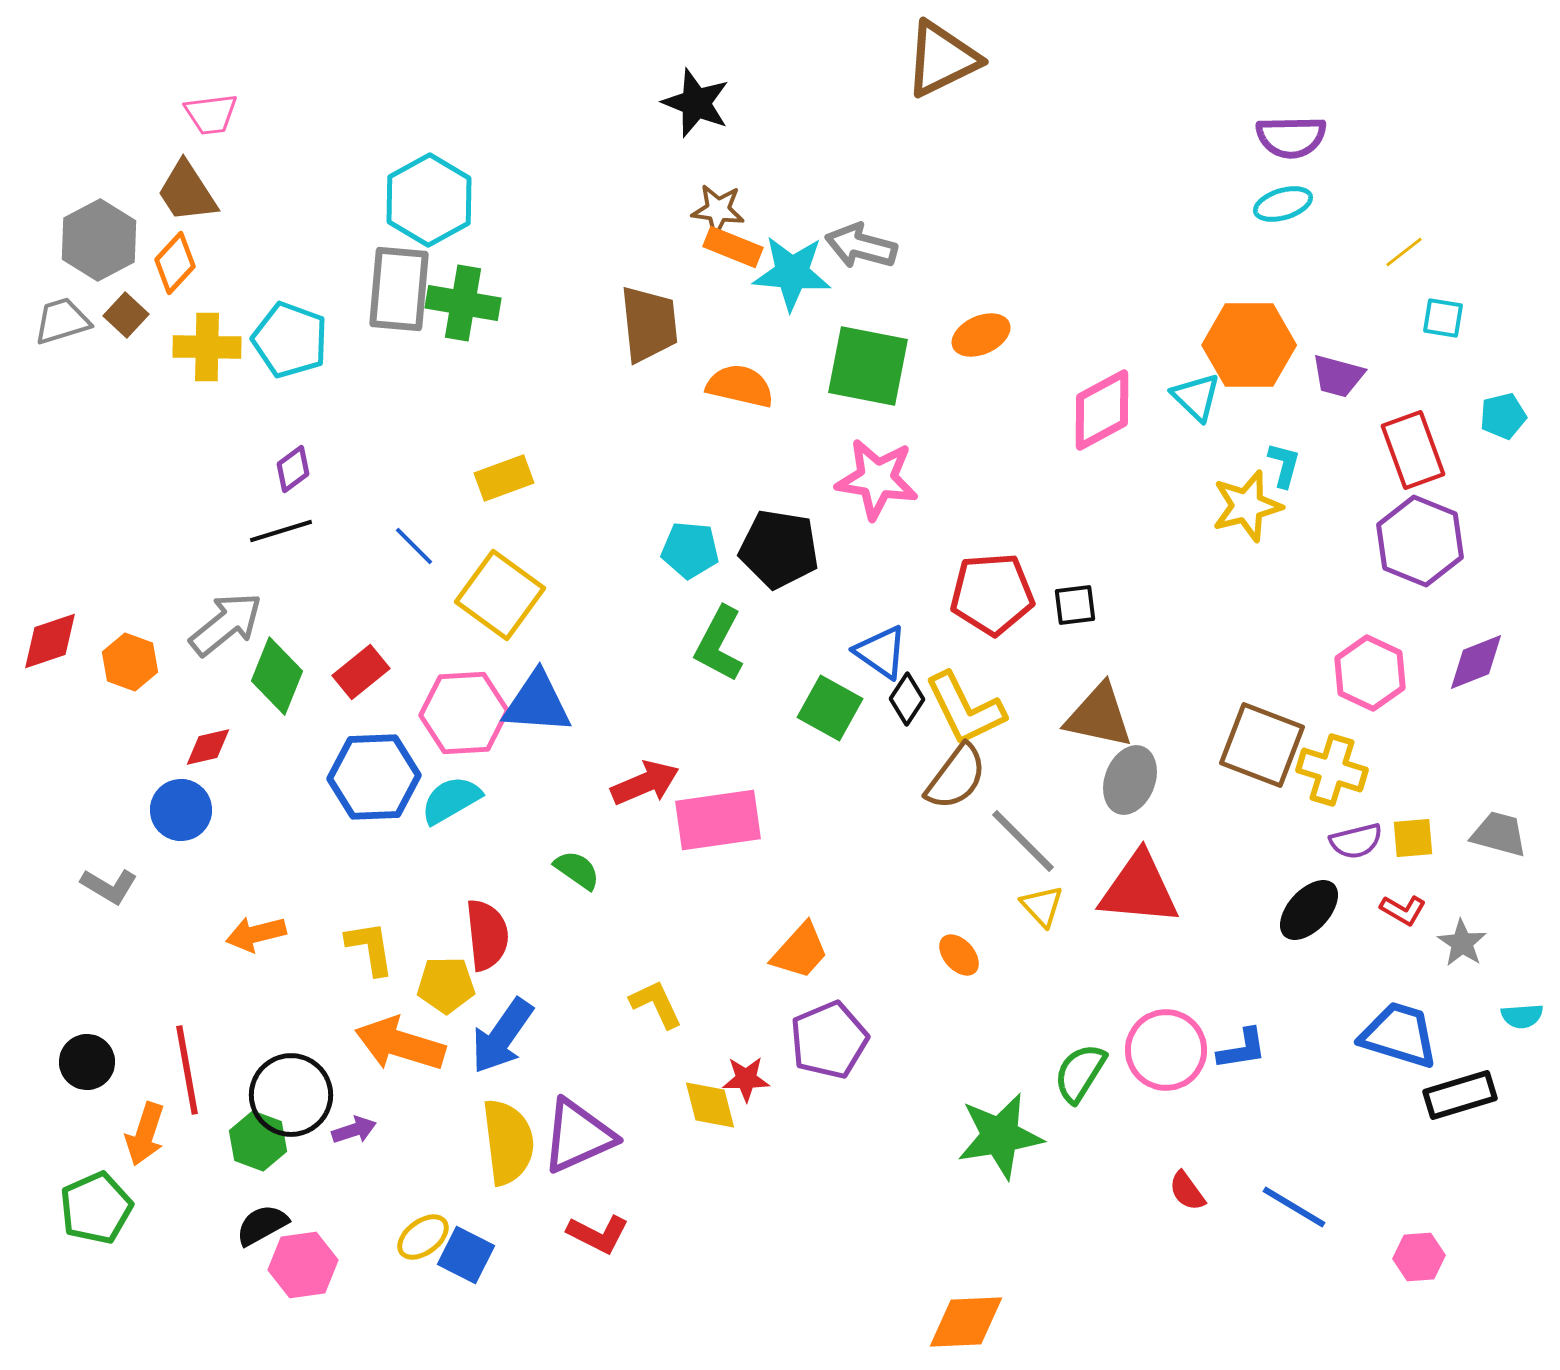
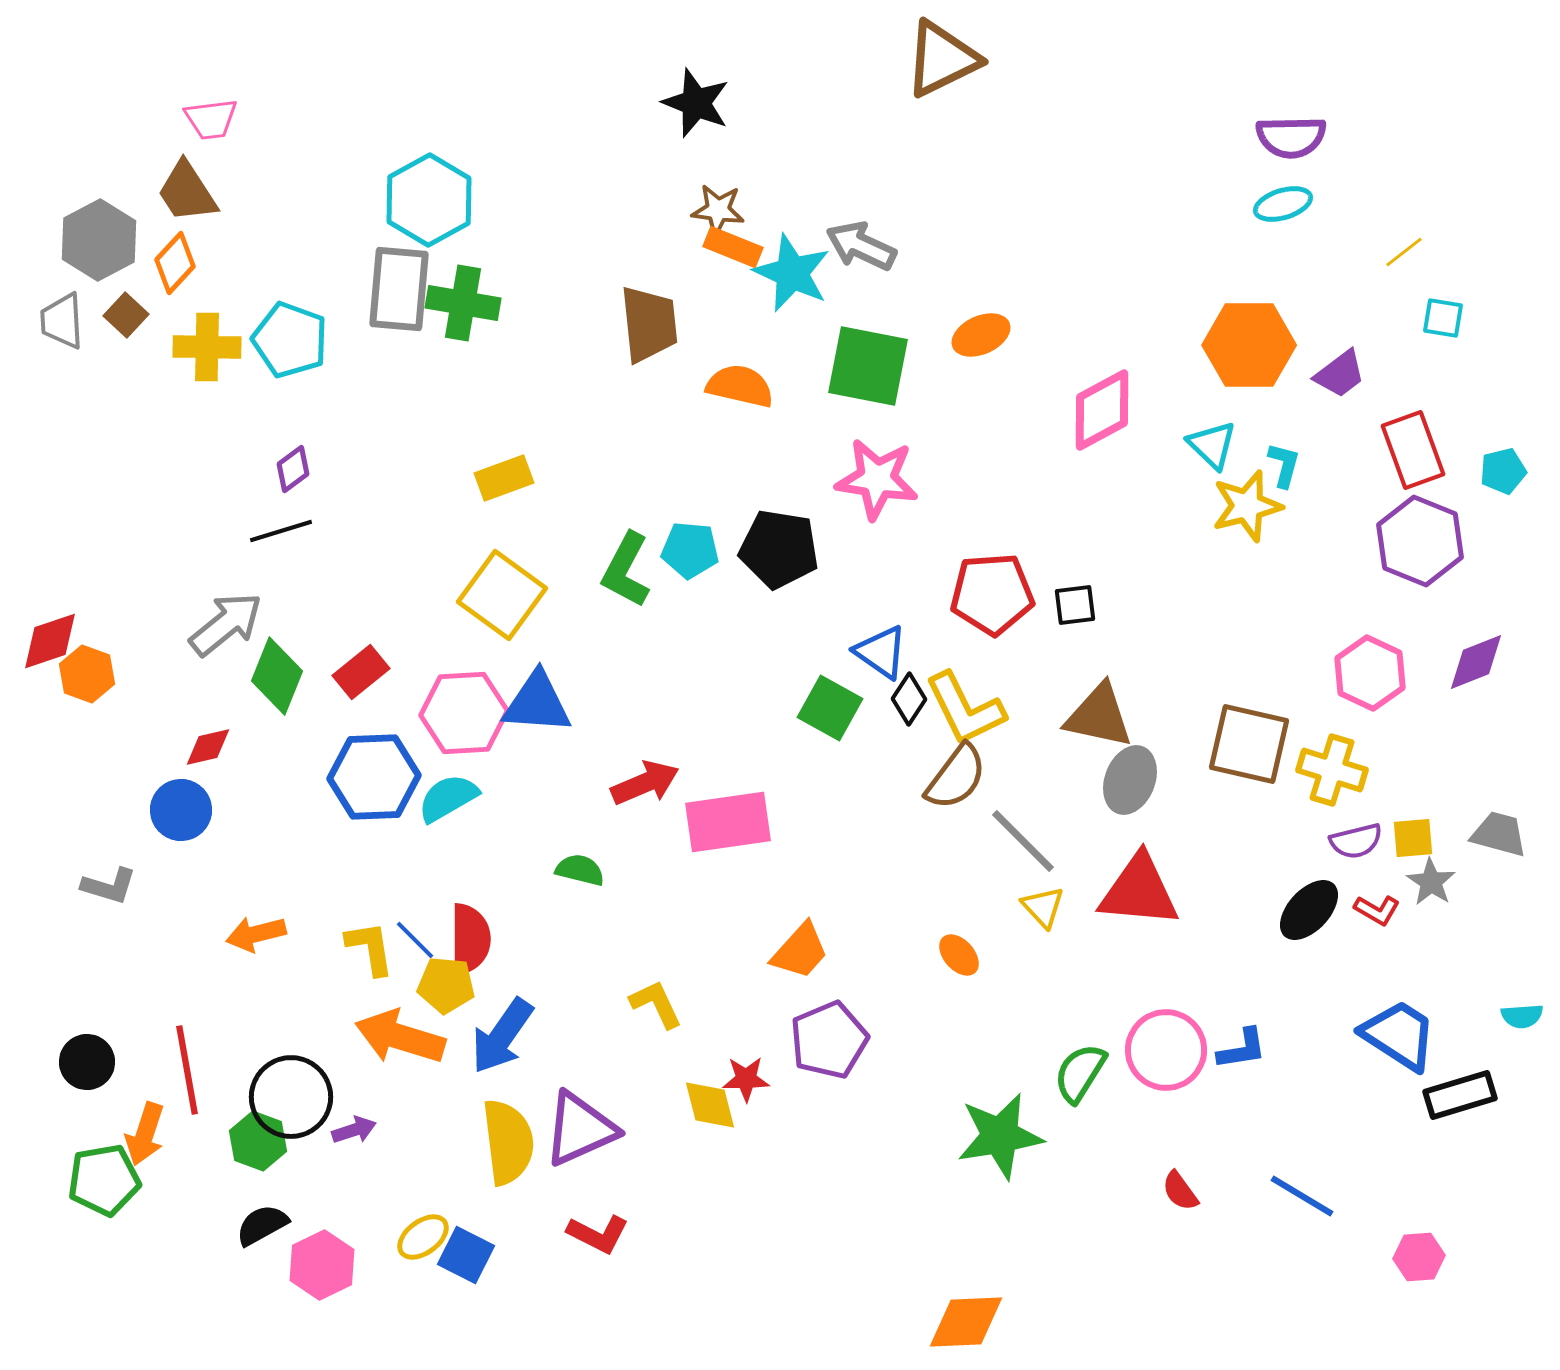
pink trapezoid at (211, 114): moved 5 px down
gray arrow at (861, 246): rotated 10 degrees clockwise
cyan star at (792, 273): rotated 20 degrees clockwise
gray trapezoid at (62, 321): rotated 76 degrees counterclockwise
purple trapezoid at (1338, 376): moved 2 px right, 2 px up; rotated 52 degrees counterclockwise
cyan triangle at (1196, 397): moved 16 px right, 48 px down
cyan pentagon at (1503, 416): moved 55 px down
blue line at (414, 546): moved 1 px right, 394 px down
yellow square at (500, 595): moved 2 px right
green L-shape at (719, 644): moved 93 px left, 74 px up
orange hexagon at (130, 662): moved 43 px left, 12 px down
black diamond at (907, 699): moved 2 px right
brown square at (1262, 745): moved 13 px left, 1 px up; rotated 8 degrees counterclockwise
cyan semicircle at (451, 800): moved 3 px left, 2 px up
pink rectangle at (718, 820): moved 10 px right, 2 px down
green semicircle at (577, 870): moved 3 px right; rotated 21 degrees counterclockwise
gray L-shape at (109, 886): rotated 14 degrees counterclockwise
red triangle at (1139, 889): moved 2 px down
yellow triangle at (1042, 906): moved 1 px right, 1 px down
red L-shape at (1403, 910): moved 26 px left
red semicircle at (487, 935): moved 17 px left, 4 px down; rotated 6 degrees clockwise
gray star at (1462, 943): moved 31 px left, 61 px up
yellow pentagon at (446, 985): rotated 6 degrees clockwise
blue trapezoid at (1399, 1035): rotated 16 degrees clockwise
orange arrow at (400, 1044): moved 7 px up
black circle at (291, 1095): moved 2 px down
purple triangle at (578, 1136): moved 2 px right, 7 px up
red semicircle at (1187, 1191): moved 7 px left
blue line at (1294, 1207): moved 8 px right, 11 px up
green pentagon at (96, 1208): moved 8 px right, 28 px up; rotated 14 degrees clockwise
pink hexagon at (303, 1265): moved 19 px right; rotated 18 degrees counterclockwise
